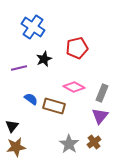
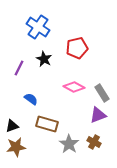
blue cross: moved 5 px right
black star: rotated 21 degrees counterclockwise
purple line: rotated 49 degrees counterclockwise
gray rectangle: rotated 54 degrees counterclockwise
brown rectangle: moved 7 px left, 18 px down
purple triangle: moved 2 px left, 1 px up; rotated 30 degrees clockwise
black triangle: rotated 32 degrees clockwise
brown cross: rotated 24 degrees counterclockwise
